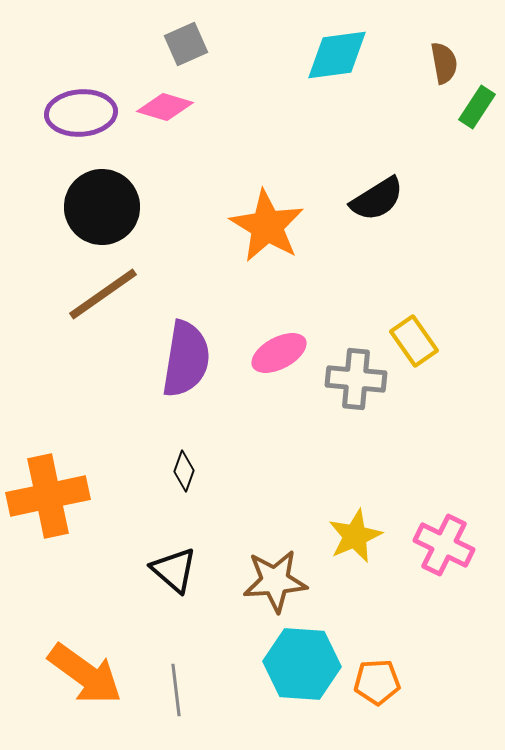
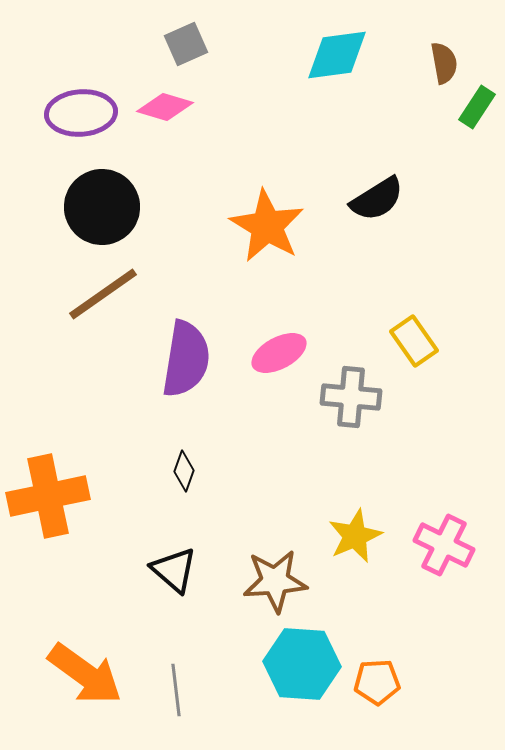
gray cross: moved 5 px left, 18 px down
